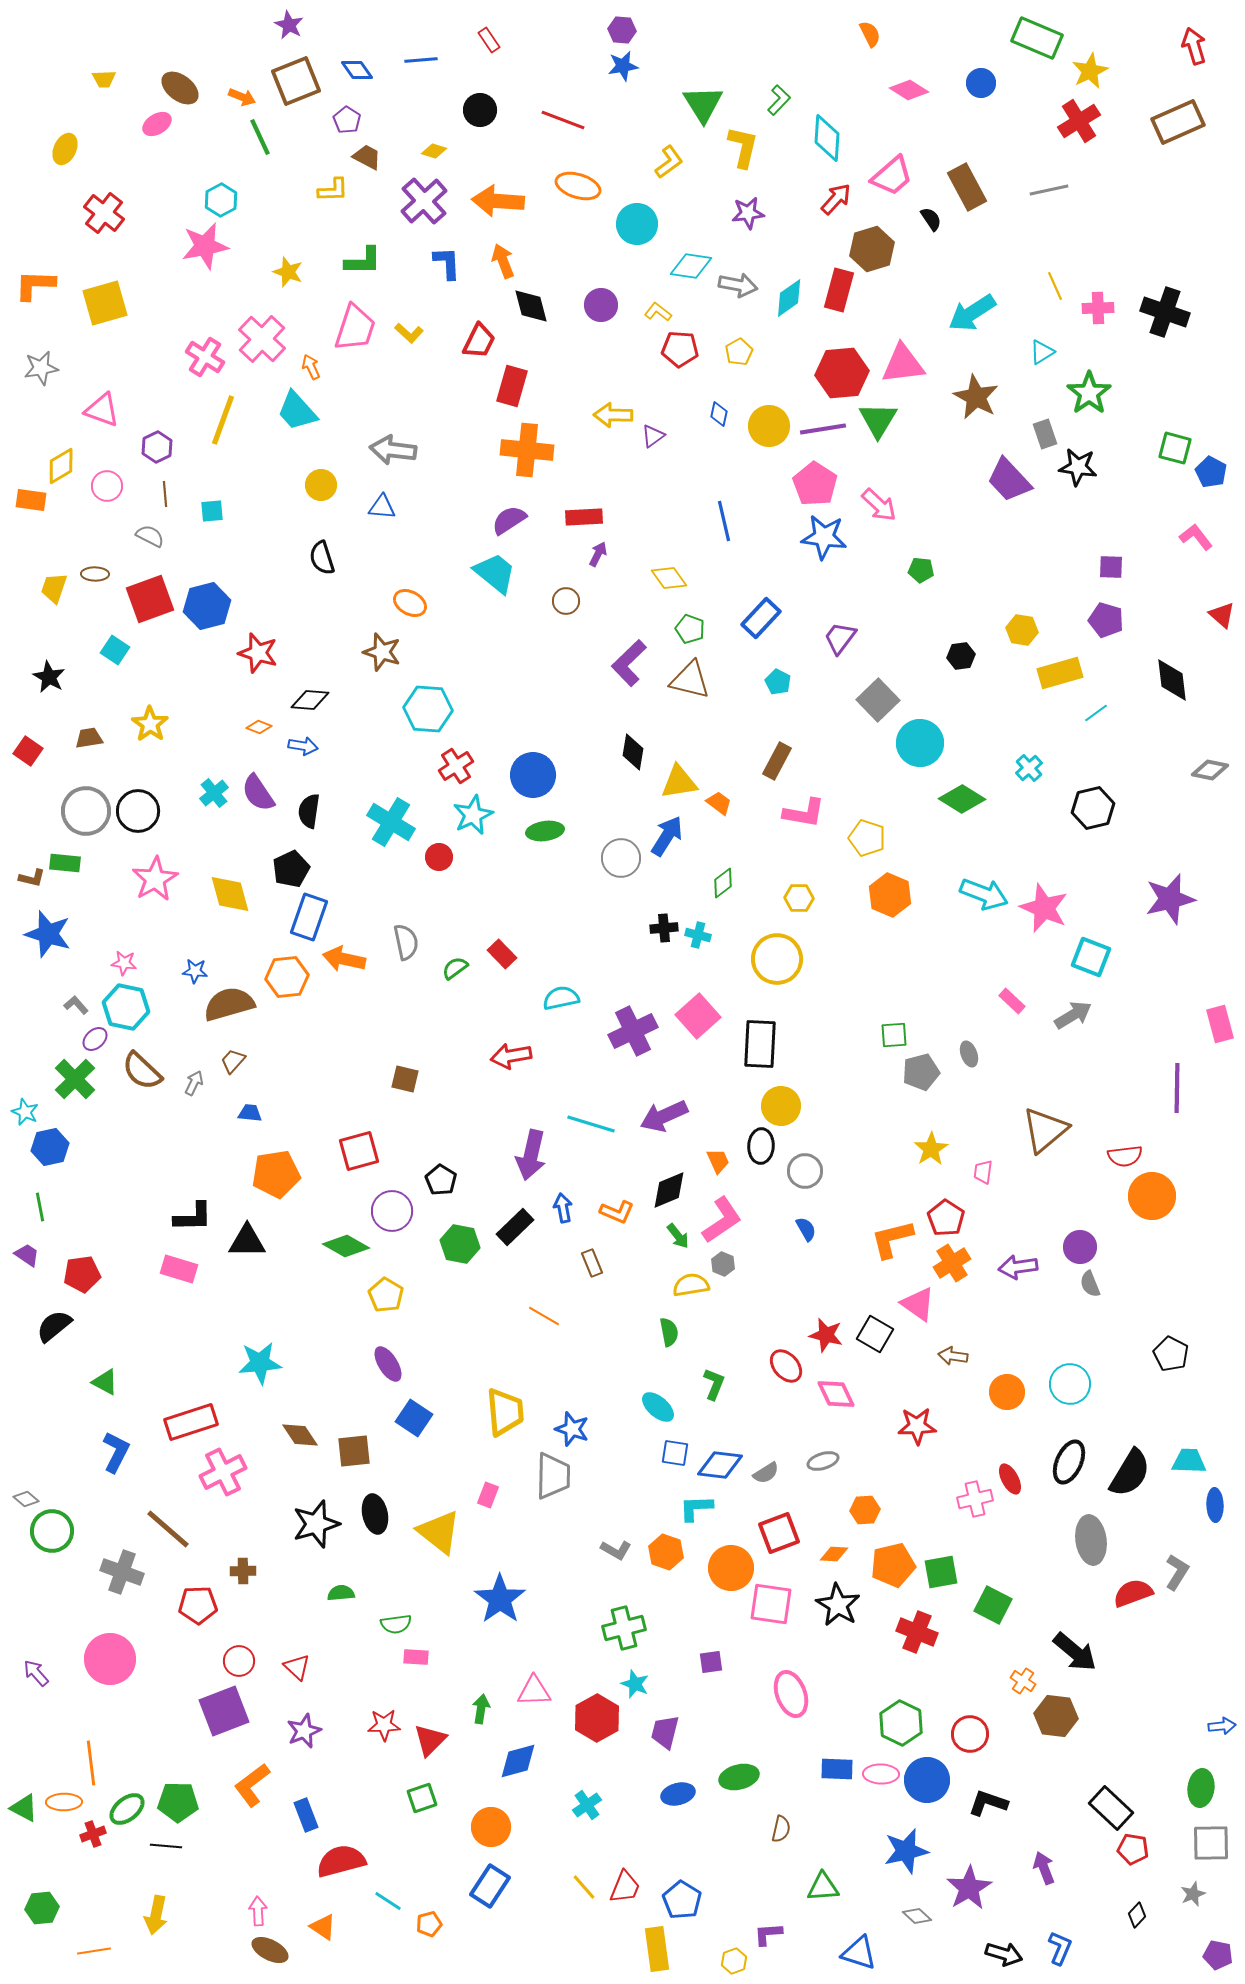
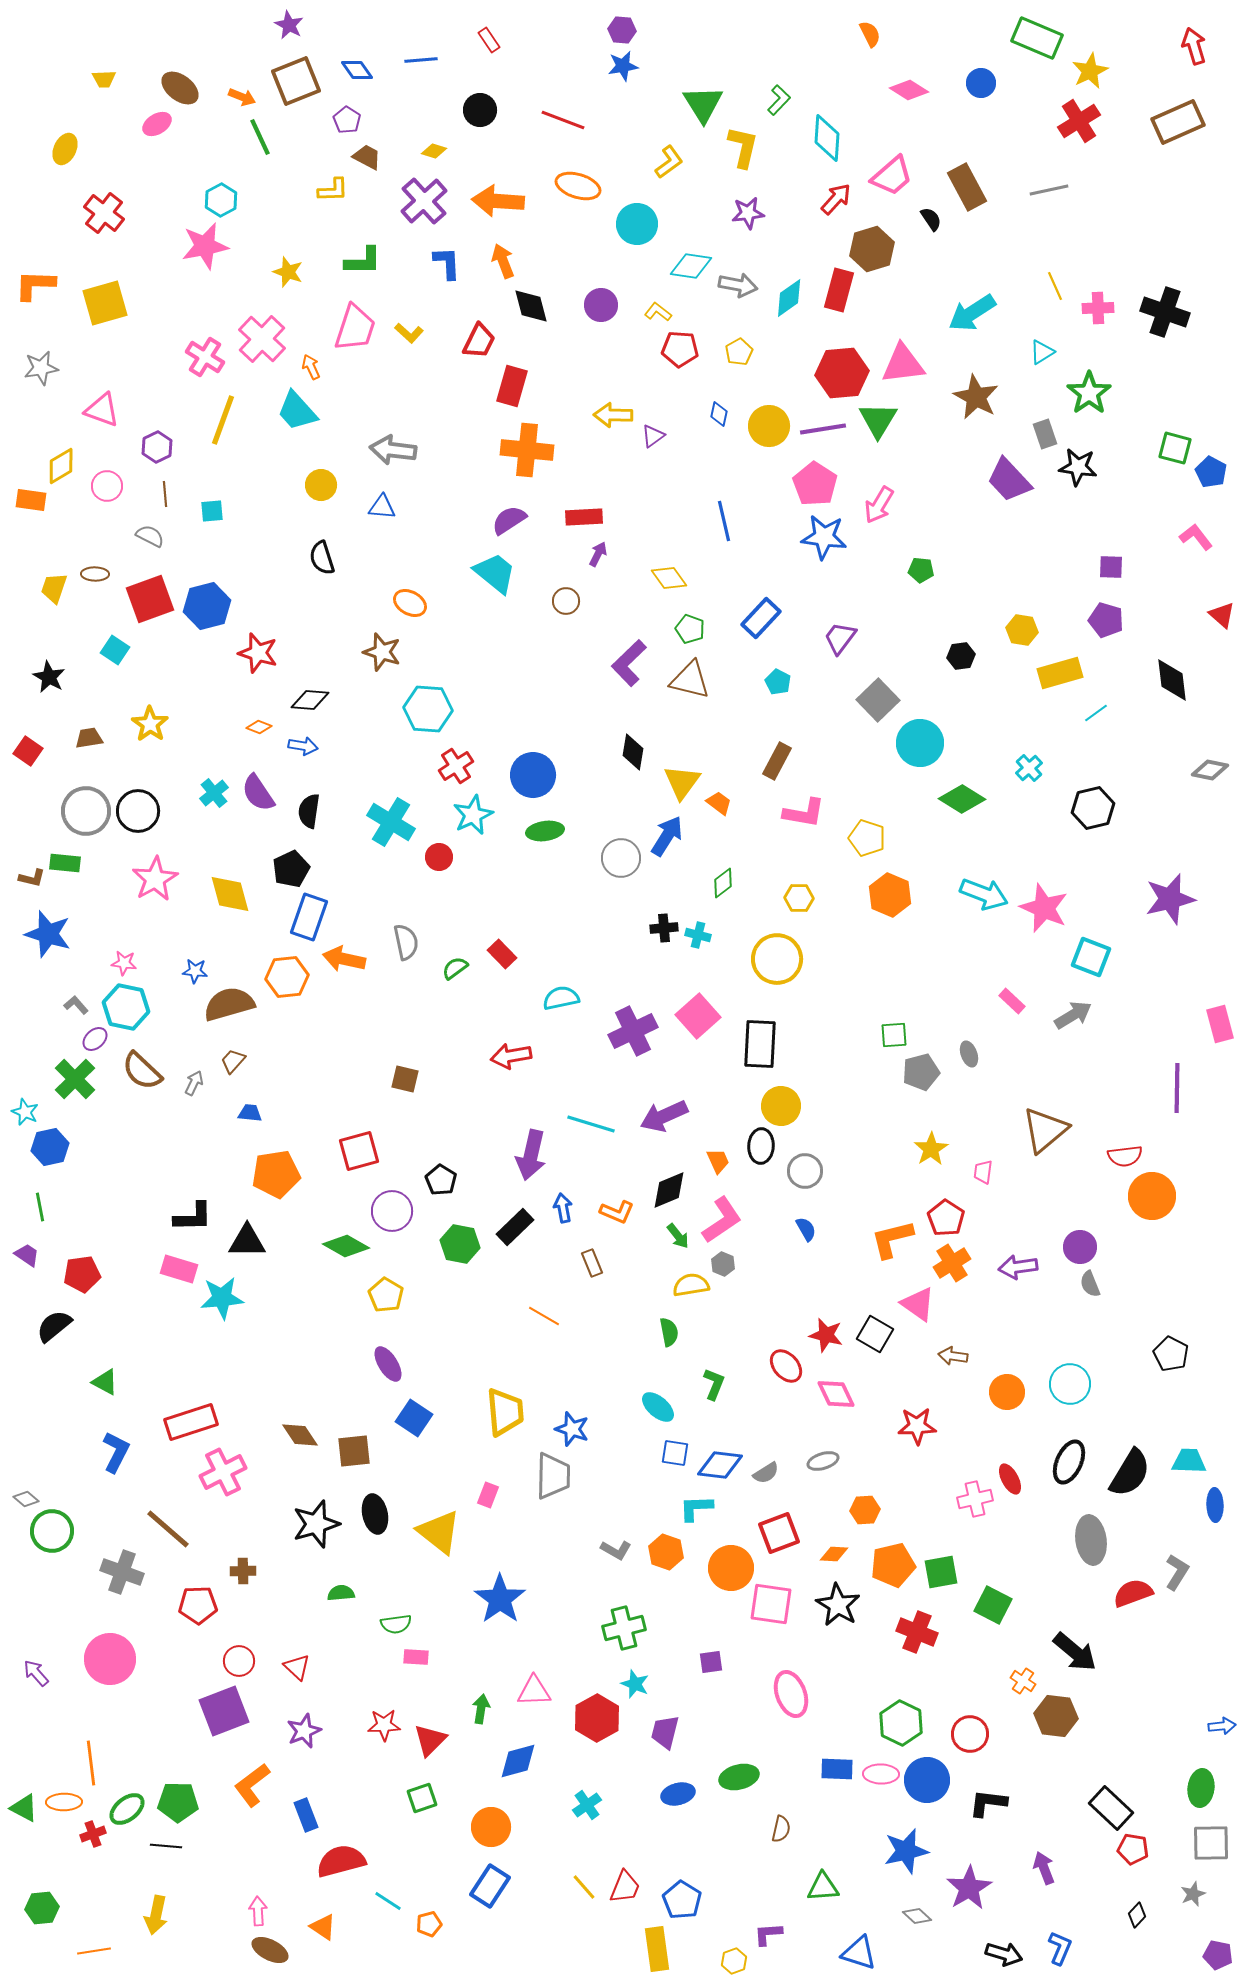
pink arrow at (879, 505): rotated 78 degrees clockwise
yellow triangle at (679, 782): moved 3 px right; rotated 45 degrees counterclockwise
cyan star at (260, 1363): moved 38 px left, 65 px up
black L-shape at (988, 1803): rotated 12 degrees counterclockwise
